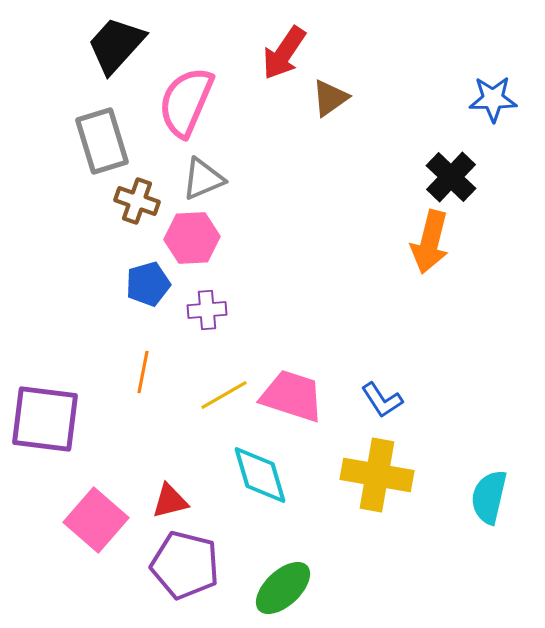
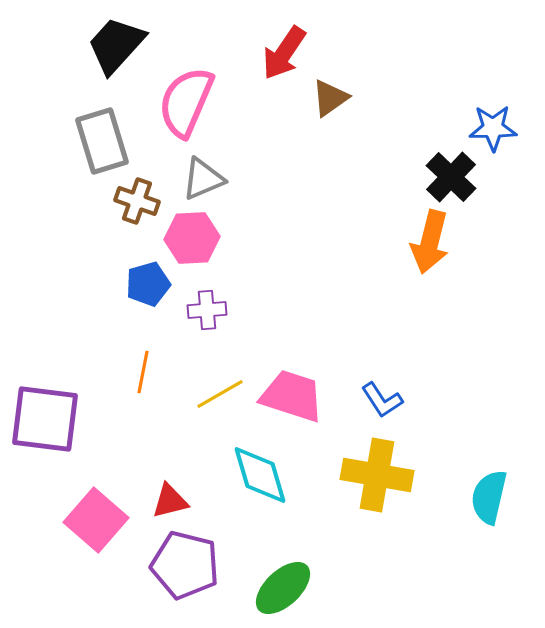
blue star: moved 29 px down
yellow line: moved 4 px left, 1 px up
